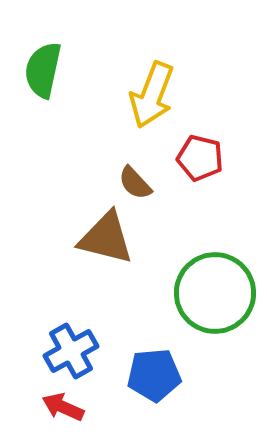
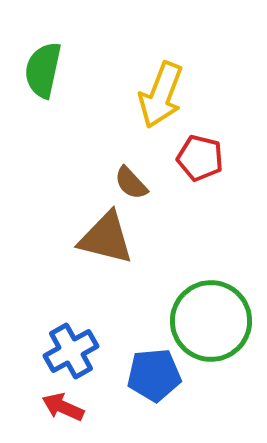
yellow arrow: moved 9 px right
brown semicircle: moved 4 px left
green circle: moved 4 px left, 28 px down
